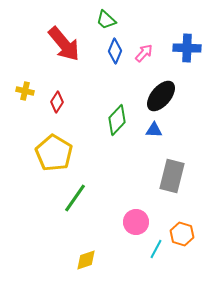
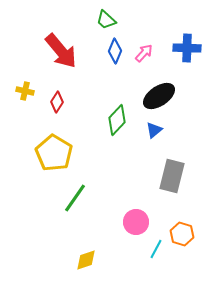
red arrow: moved 3 px left, 7 px down
black ellipse: moved 2 px left; rotated 16 degrees clockwise
blue triangle: rotated 42 degrees counterclockwise
